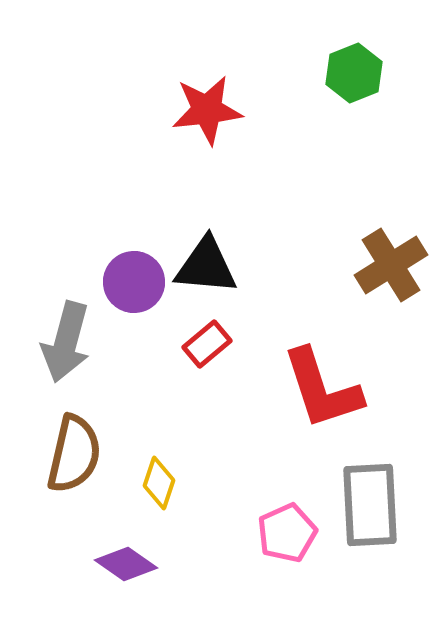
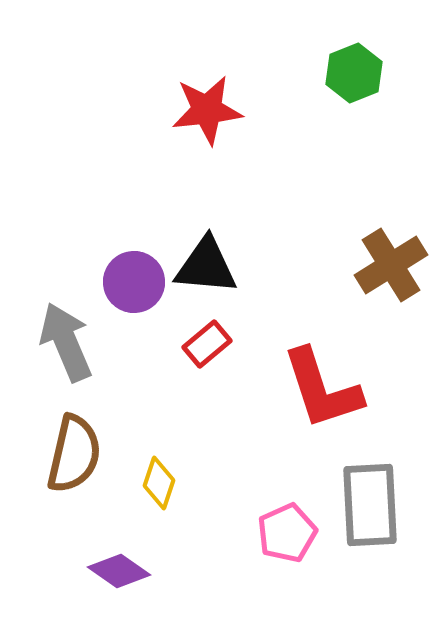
gray arrow: rotated 142 degrees clockwise
purple diamond: moved 7 px left, 7 px down
